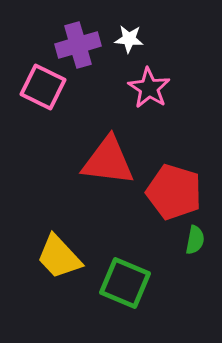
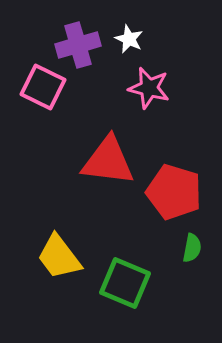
white star: rotated 20 degrees clockwise
pink star: rotated 18 degrees counterclockwise
green semicircle: moved 3 px left, 8 px down
yellow trapezoid: rotated 6 degrees clockwise
